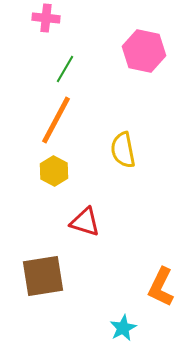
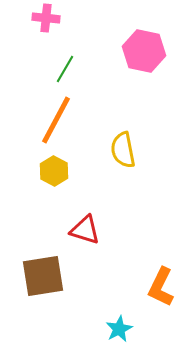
red triangle: moved 8 px down
cyan star: moved 4 px left, 1 px down
